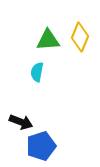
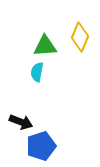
green triangle: moved 3 px left, 6 px down
